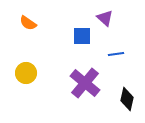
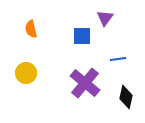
purple triangle: rotated 24 degrees clockwise
orange semicircle: moved 3 px right, 6 px down; rotated 42 degrees clockwise
blue line: moved 2 px right, 5 px down
black diamond: moved 1 px left, 2 px up
